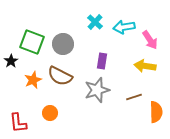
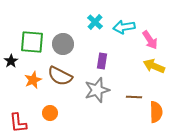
green square: rotated 15 degrees counterclockwise
yellow arrow: moved 9 px right; rotated 15 degrees clockwise
brown line: rotated 21 degrees clockwise
